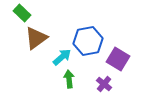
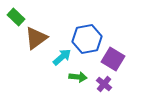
green rectangle: moved 6 px left, 4 px down
blue hexagon: moved 1 px left, 2 px up
purple square: moved 5 px left
green arrow: moved 9 px right, 2 px up; rotated 102 degrees clockwise
